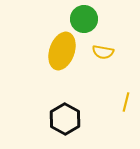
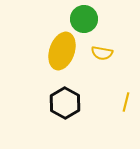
yellow semicircle: moved 1 px left, 1 px down
black hexagon: moved 16 px up
